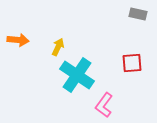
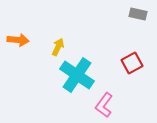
red square: rotated 25 degrees counterclockwise
